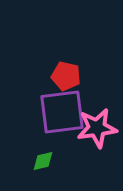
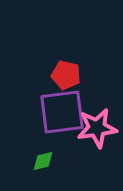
red pentagon: moved 1 px up
